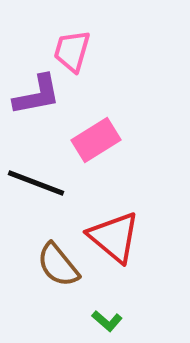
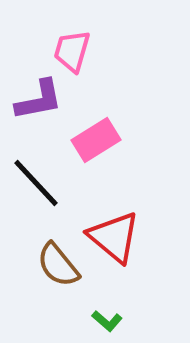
purple L-shape: moved 2 px right, 5 px down
black line: rotated 26 degrees clockwise
